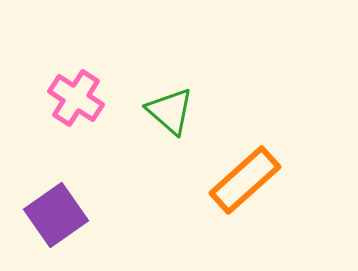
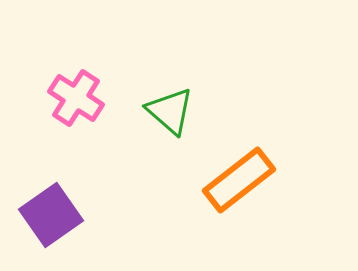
orange rectangle: moved 6 px left; rotated 4 degrees clockwise
purple square: moved 5 px left
